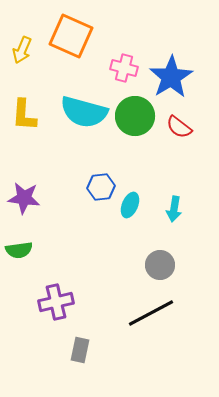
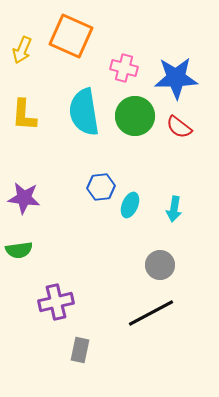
blue star: moved 5 px right, 1 px down; rotated 30 degrees clockwise
cyan semicircle: rotated 66 degrees clockwise
